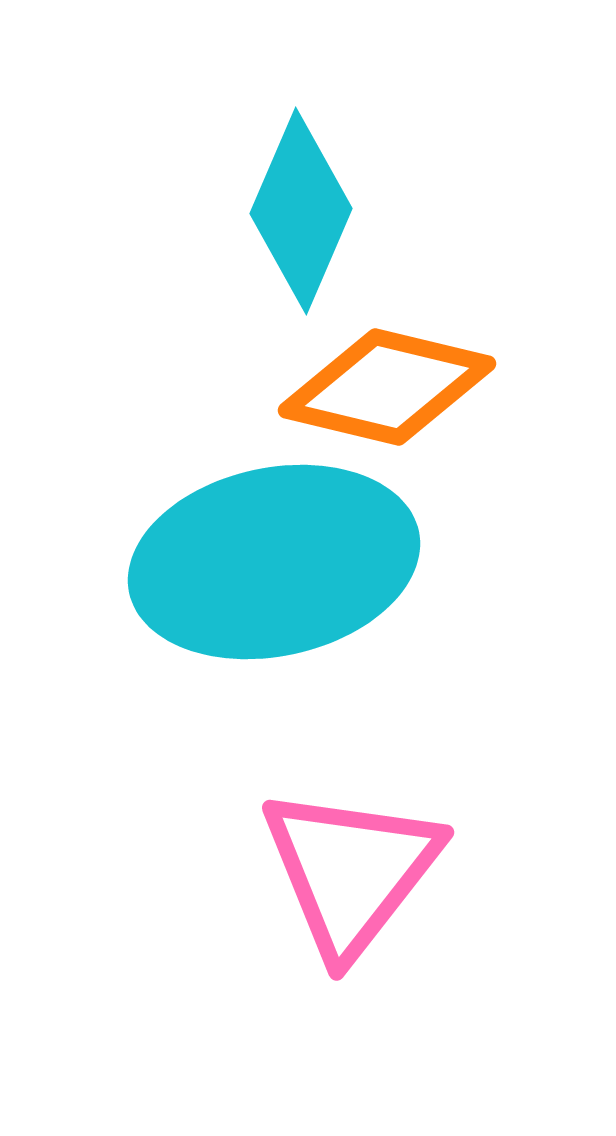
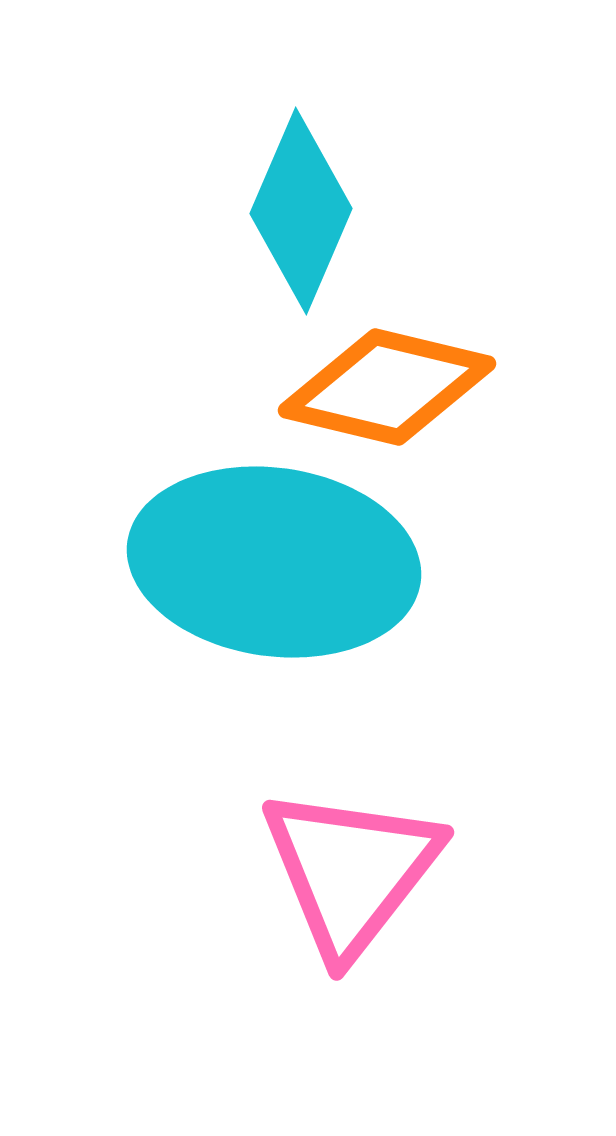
cyan ellipse: rotated 20 degrees clockwise
